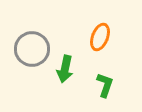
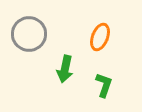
gray circle: moved 3 px left, 15 px up
green L-shape: moved 1 px left
